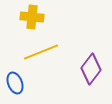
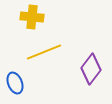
yellow line: moved 3 px right
